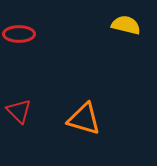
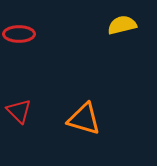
yellow semicircle: moved 4 px left; rotated 28 degrees counterclockwise
